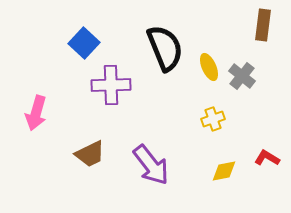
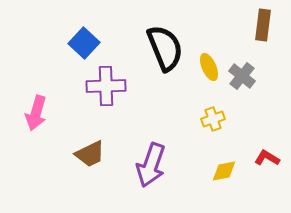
purple cross: moved 5 px left, 1 px down
purple arrow: rotated 57 degrees clockwise
